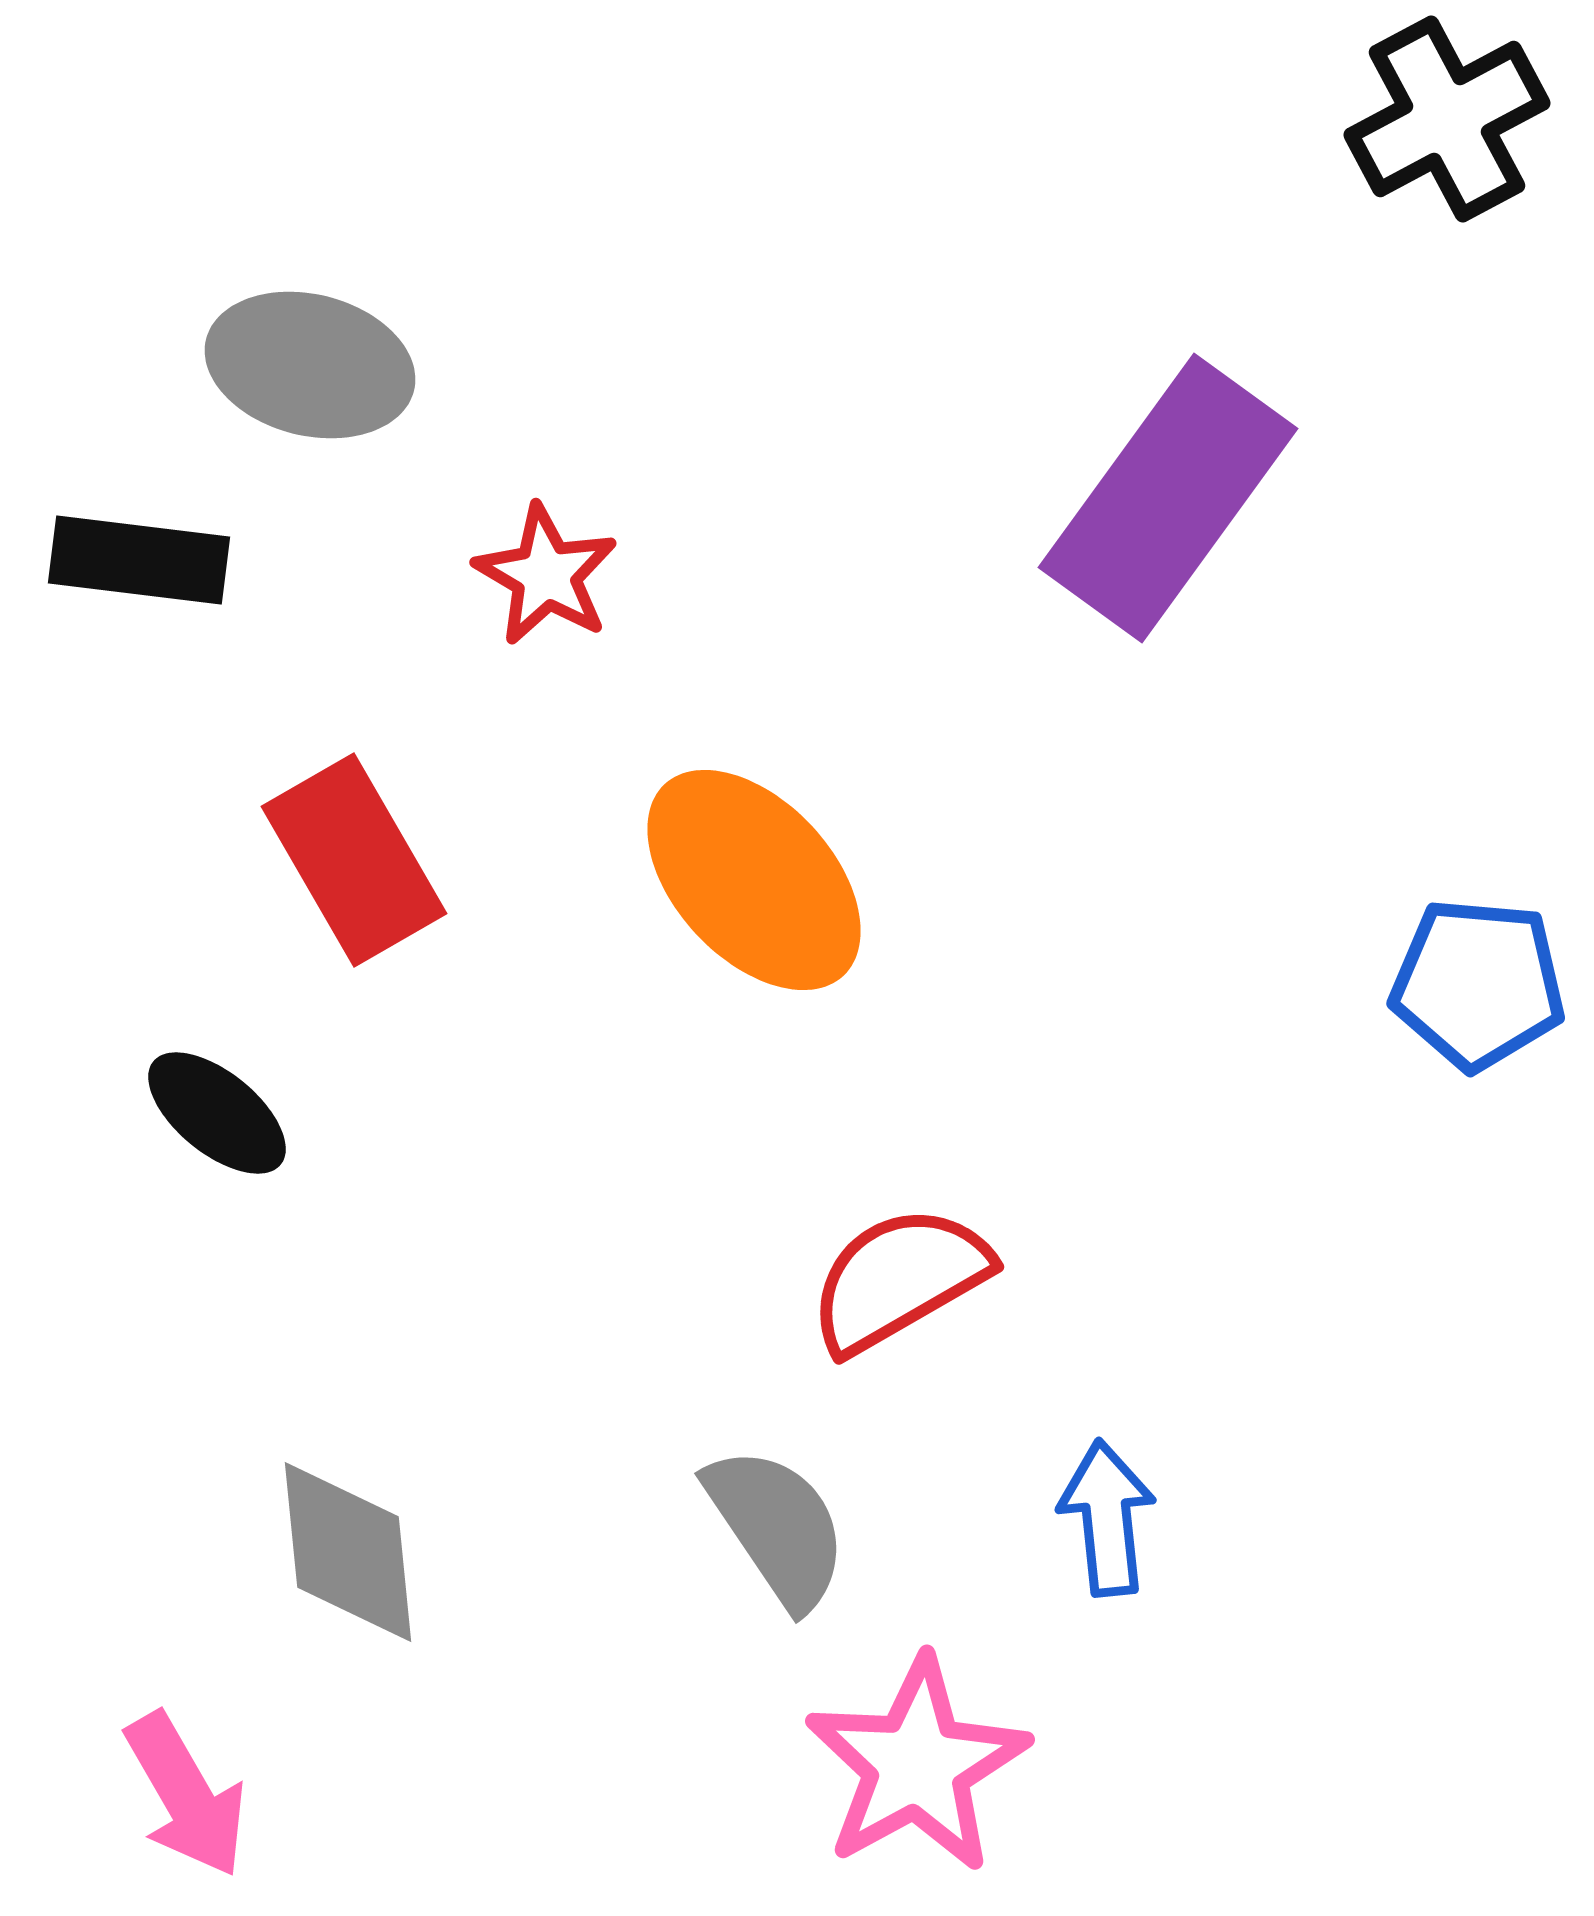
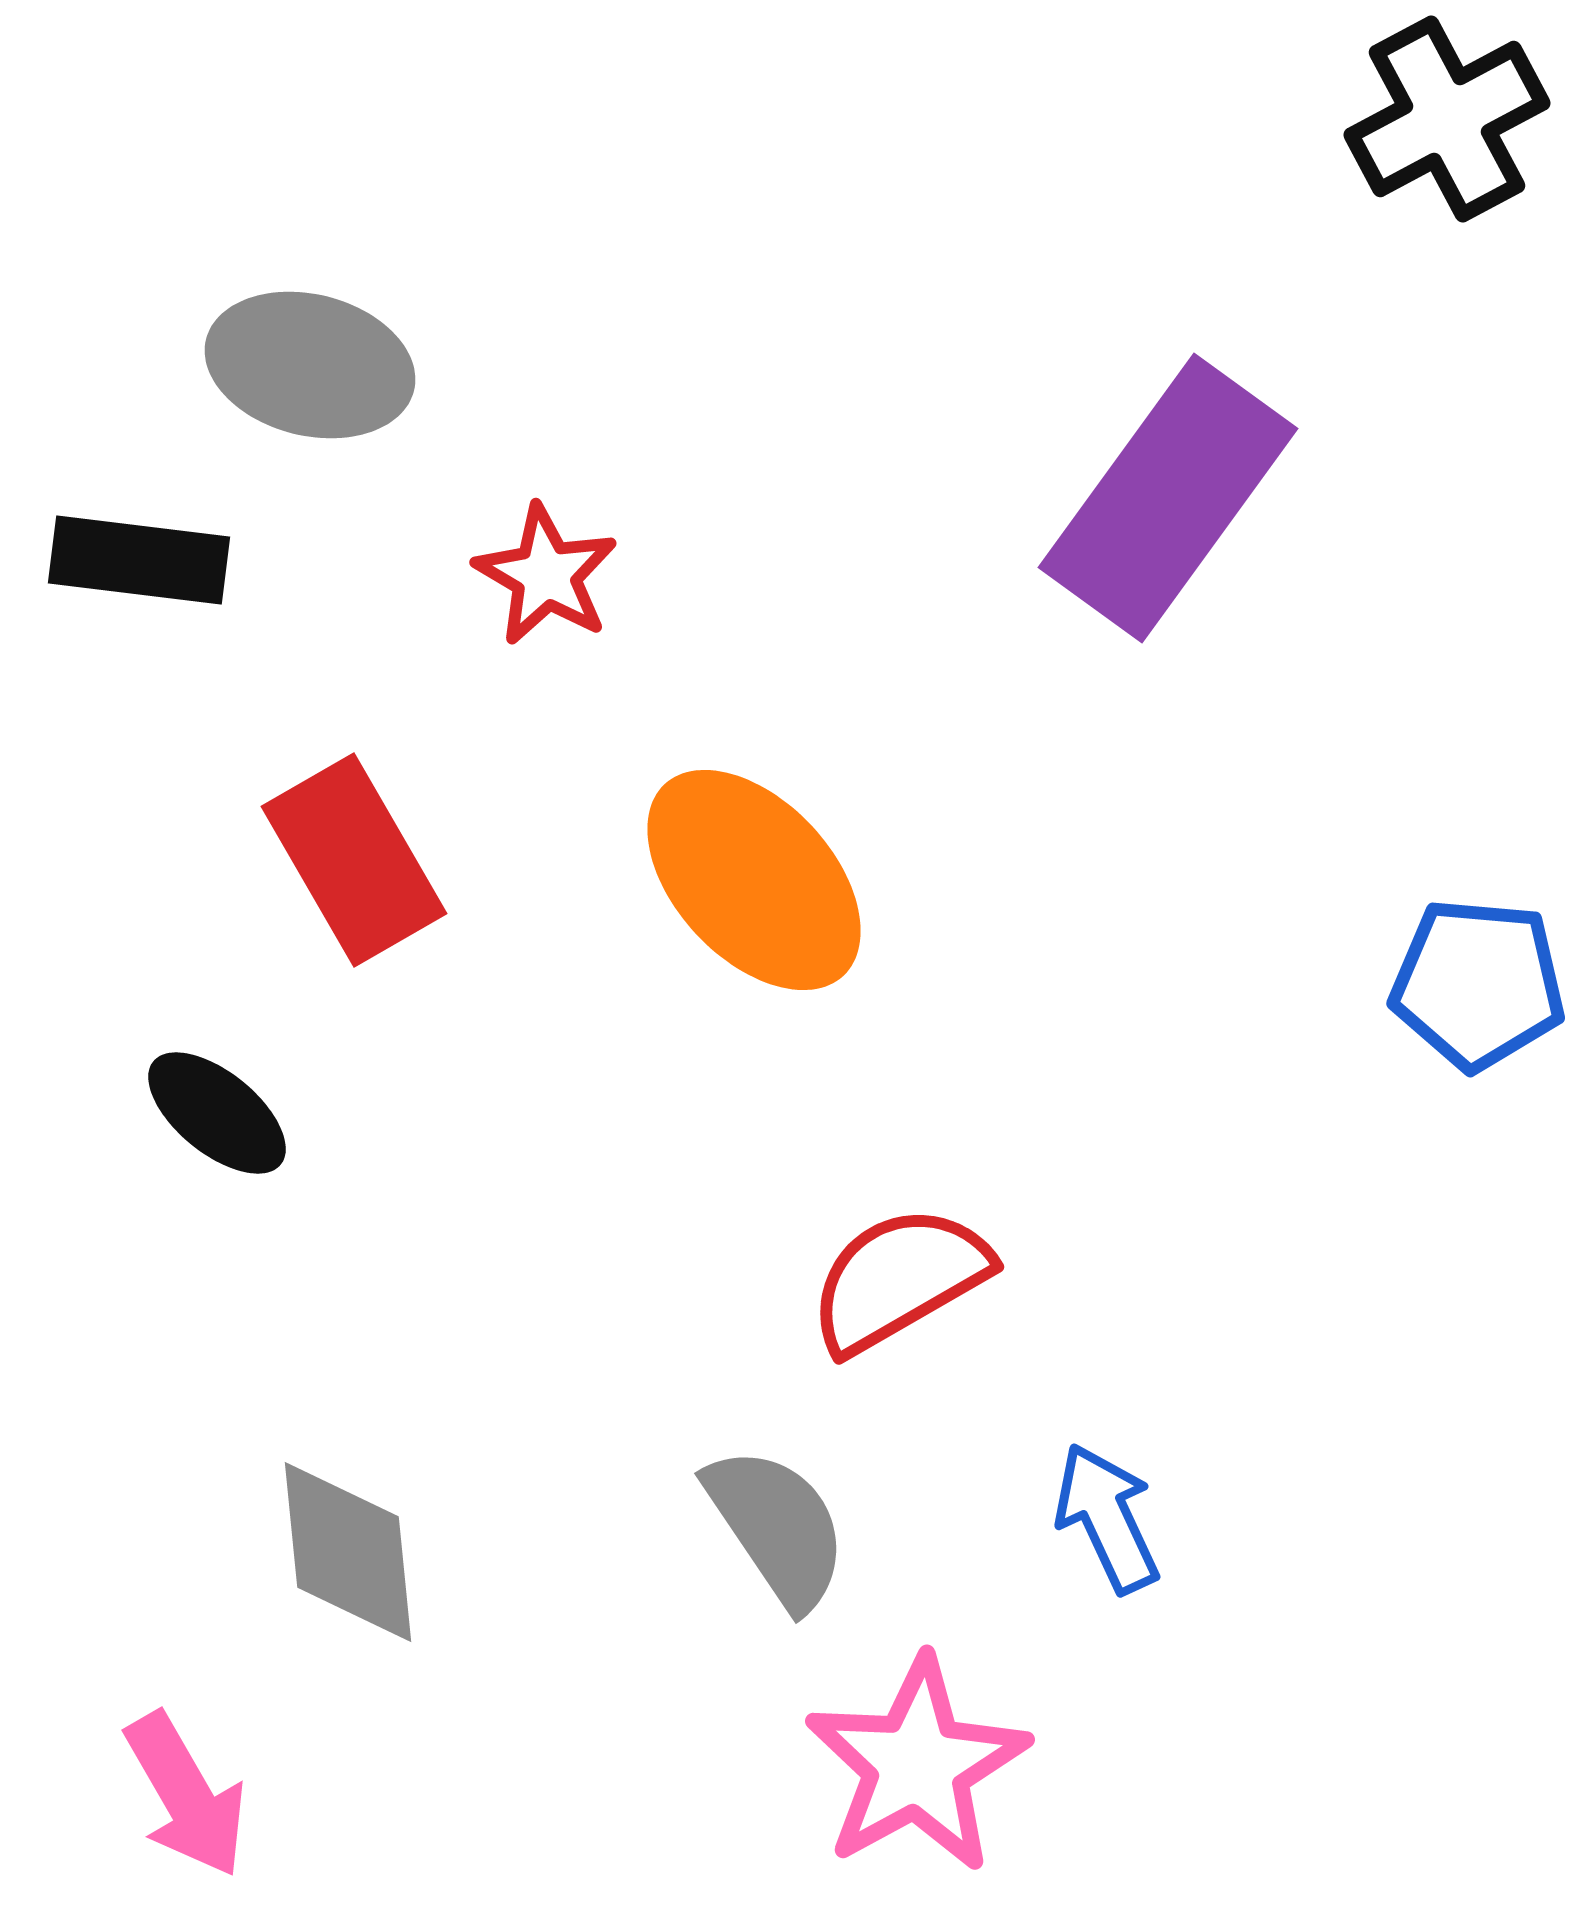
blue arrow: rotated 19 degrees counterclockwise
